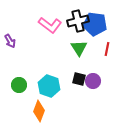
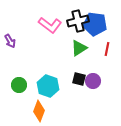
green triangle: rotated 30 degrees clockwise
cyan hexagon: moved 1 px left
